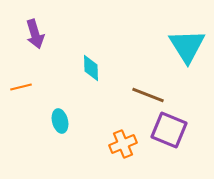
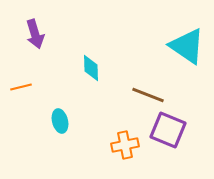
cyan triangle: rotated 24 degrees counterclockwise
purple square: moved 1 px left
orange cross: moved 2 px right, 1 px down; rotated 12 degrees clockwise
